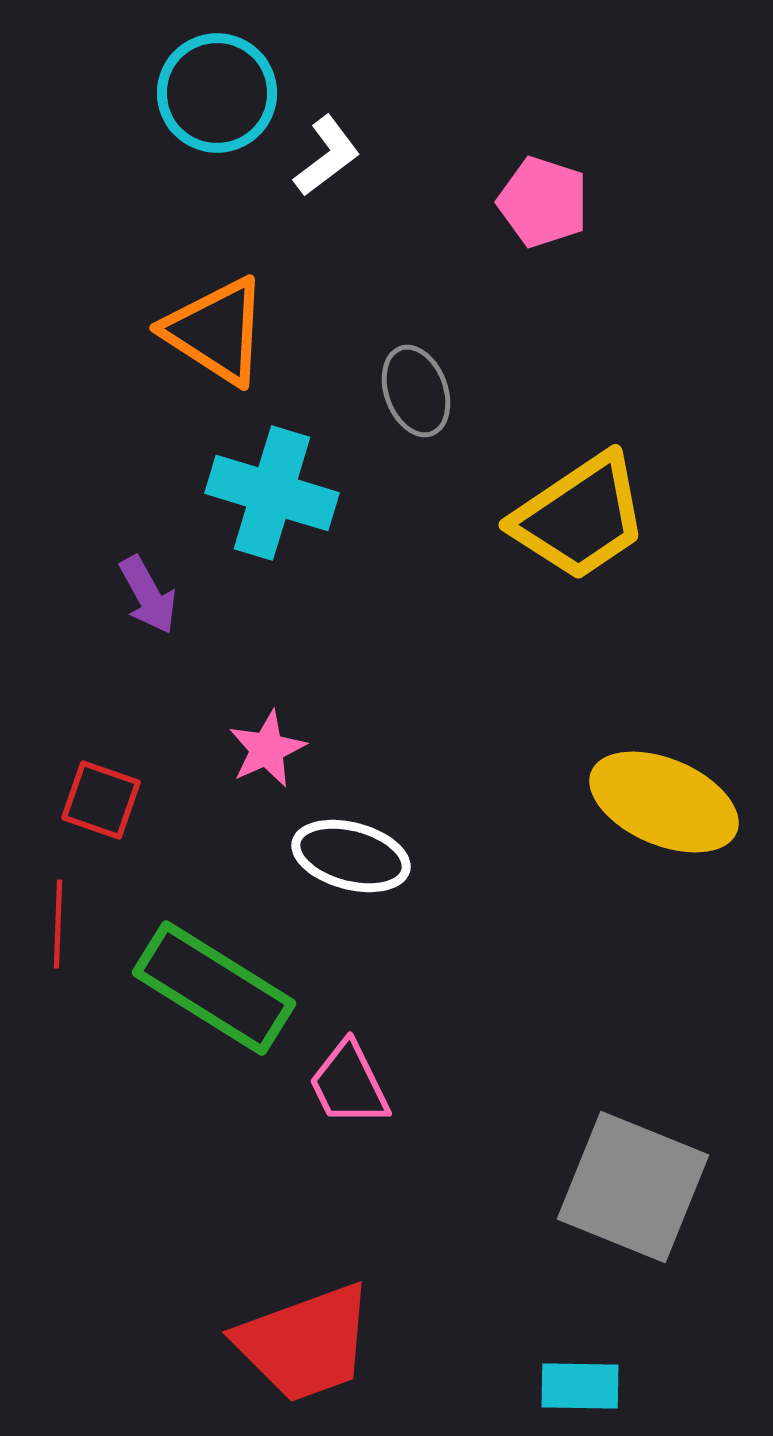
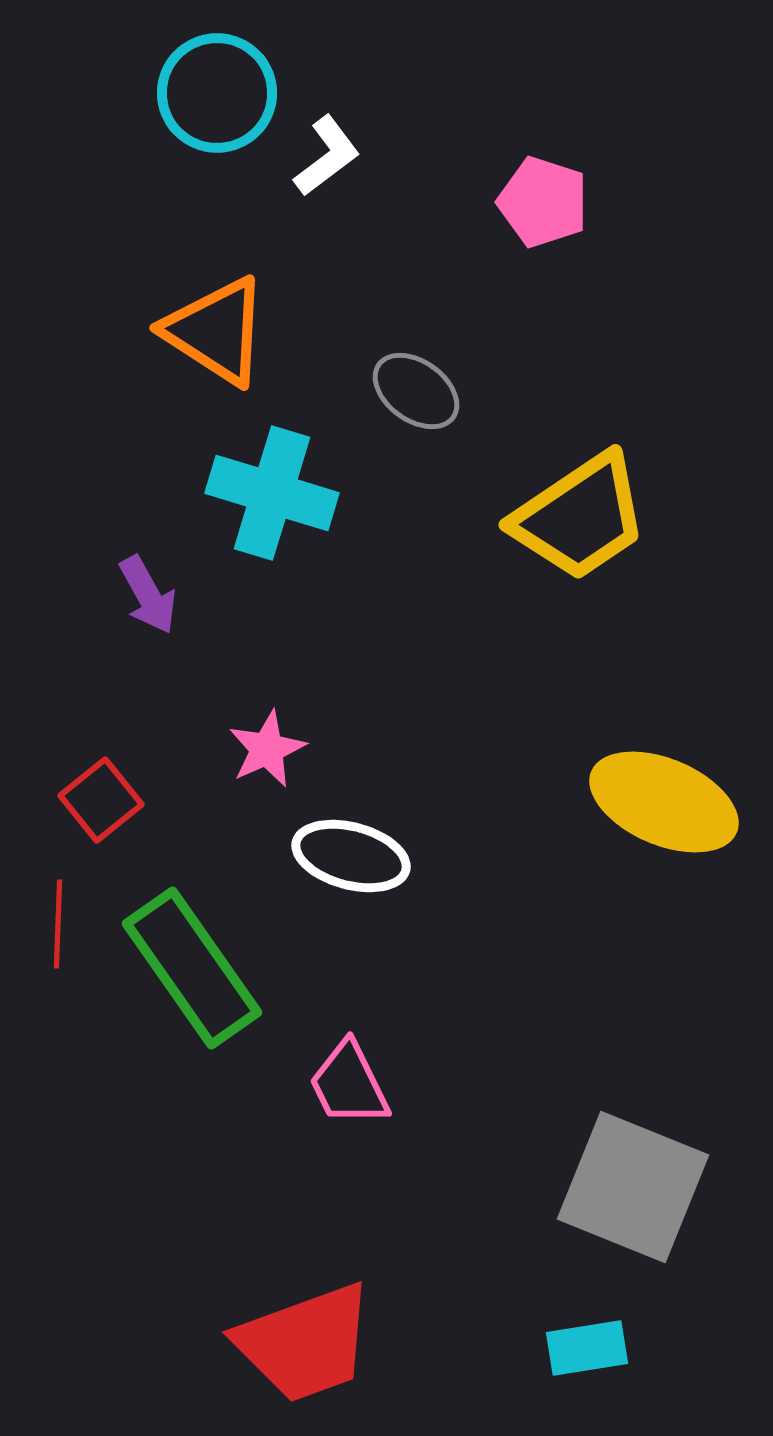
gray ellipse: rotated 34 degrees counterclockwise
red square: rotated 32 degrees clockwise
green rectangle: moved 22 px left, 20 px up; rotated 23 degrees clockwise
cyan rectangle: moved 7 px right, 38 px up; rotated 10 degrees counterclockwise
